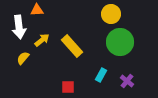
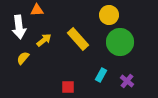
yellow circle: moved 2 px left, 1 px down
yellow arrow: moved 2 px right
yellow rectangle: moved 6 px right, 7 px up
